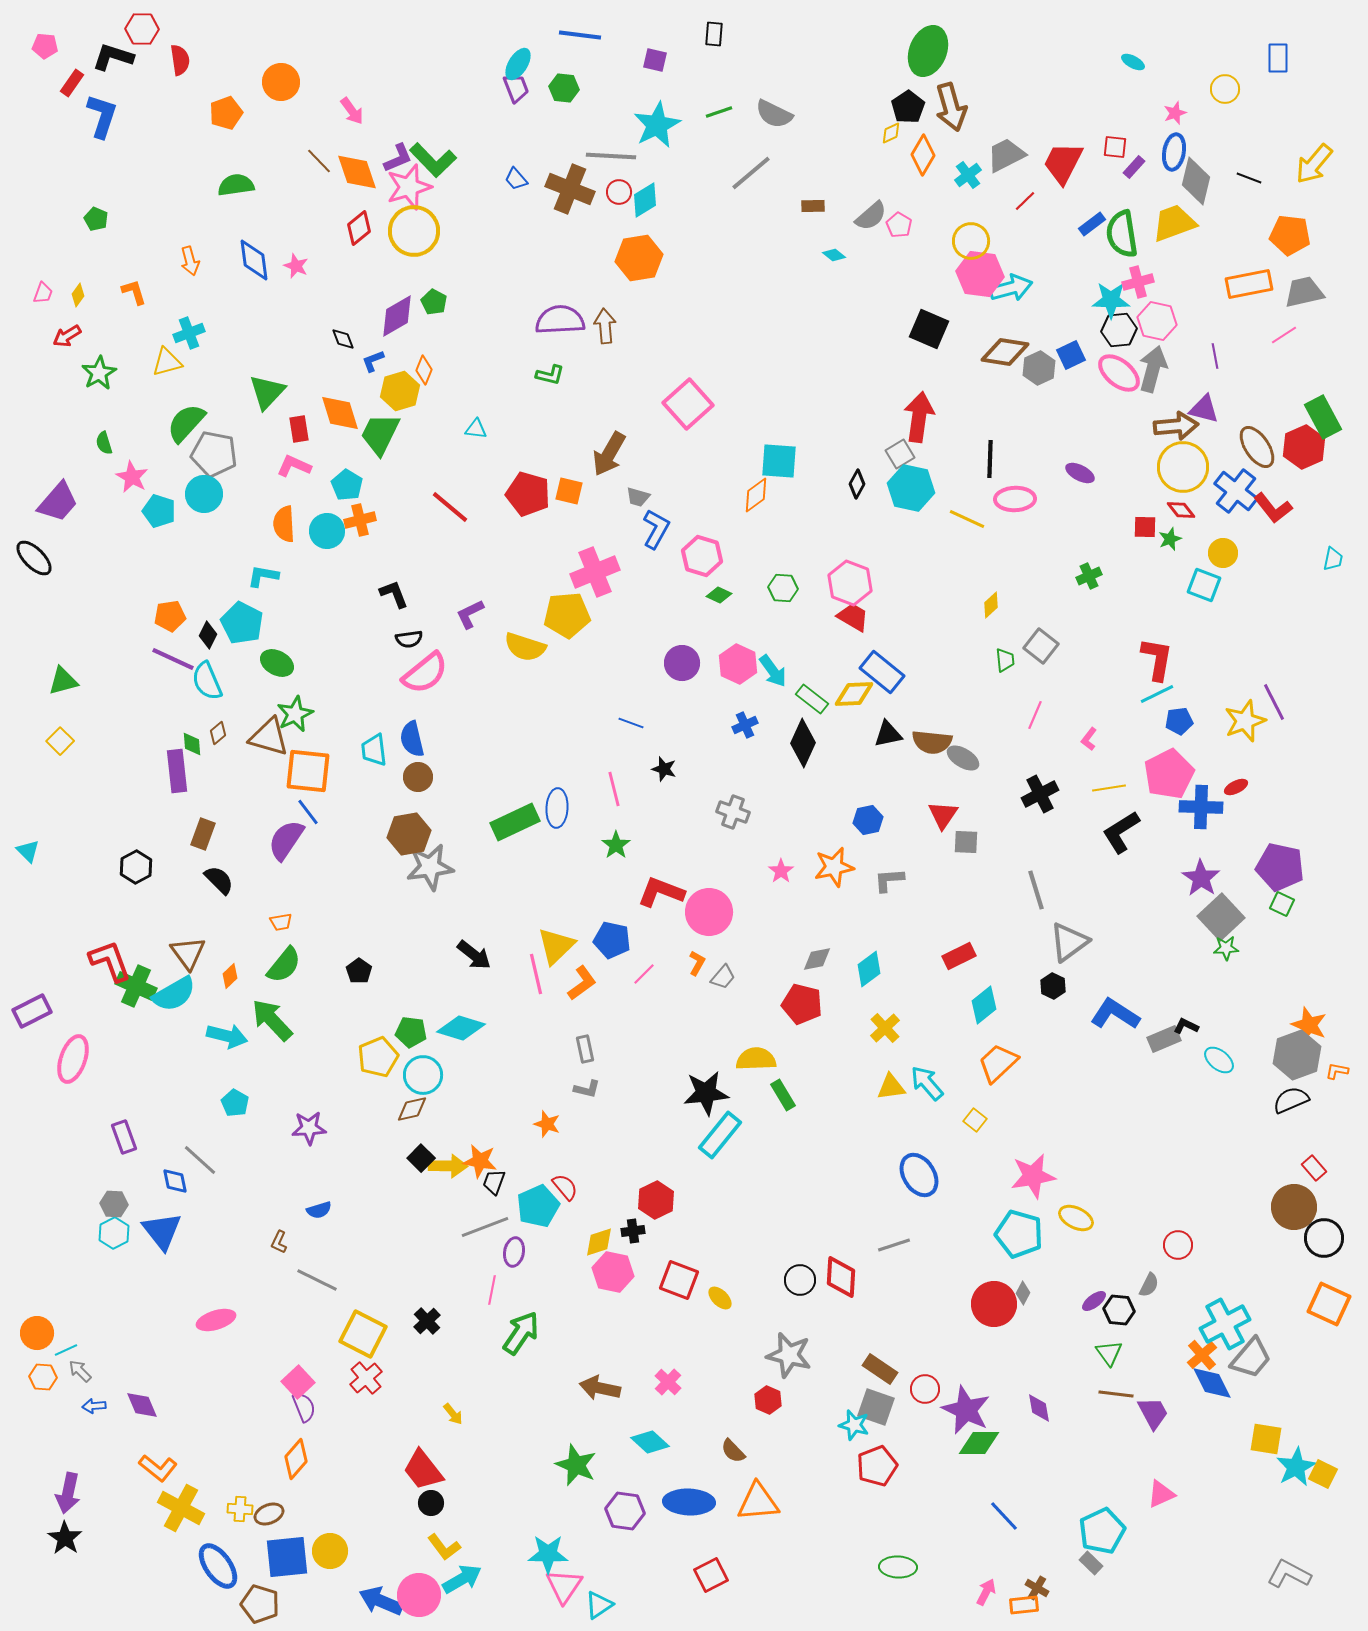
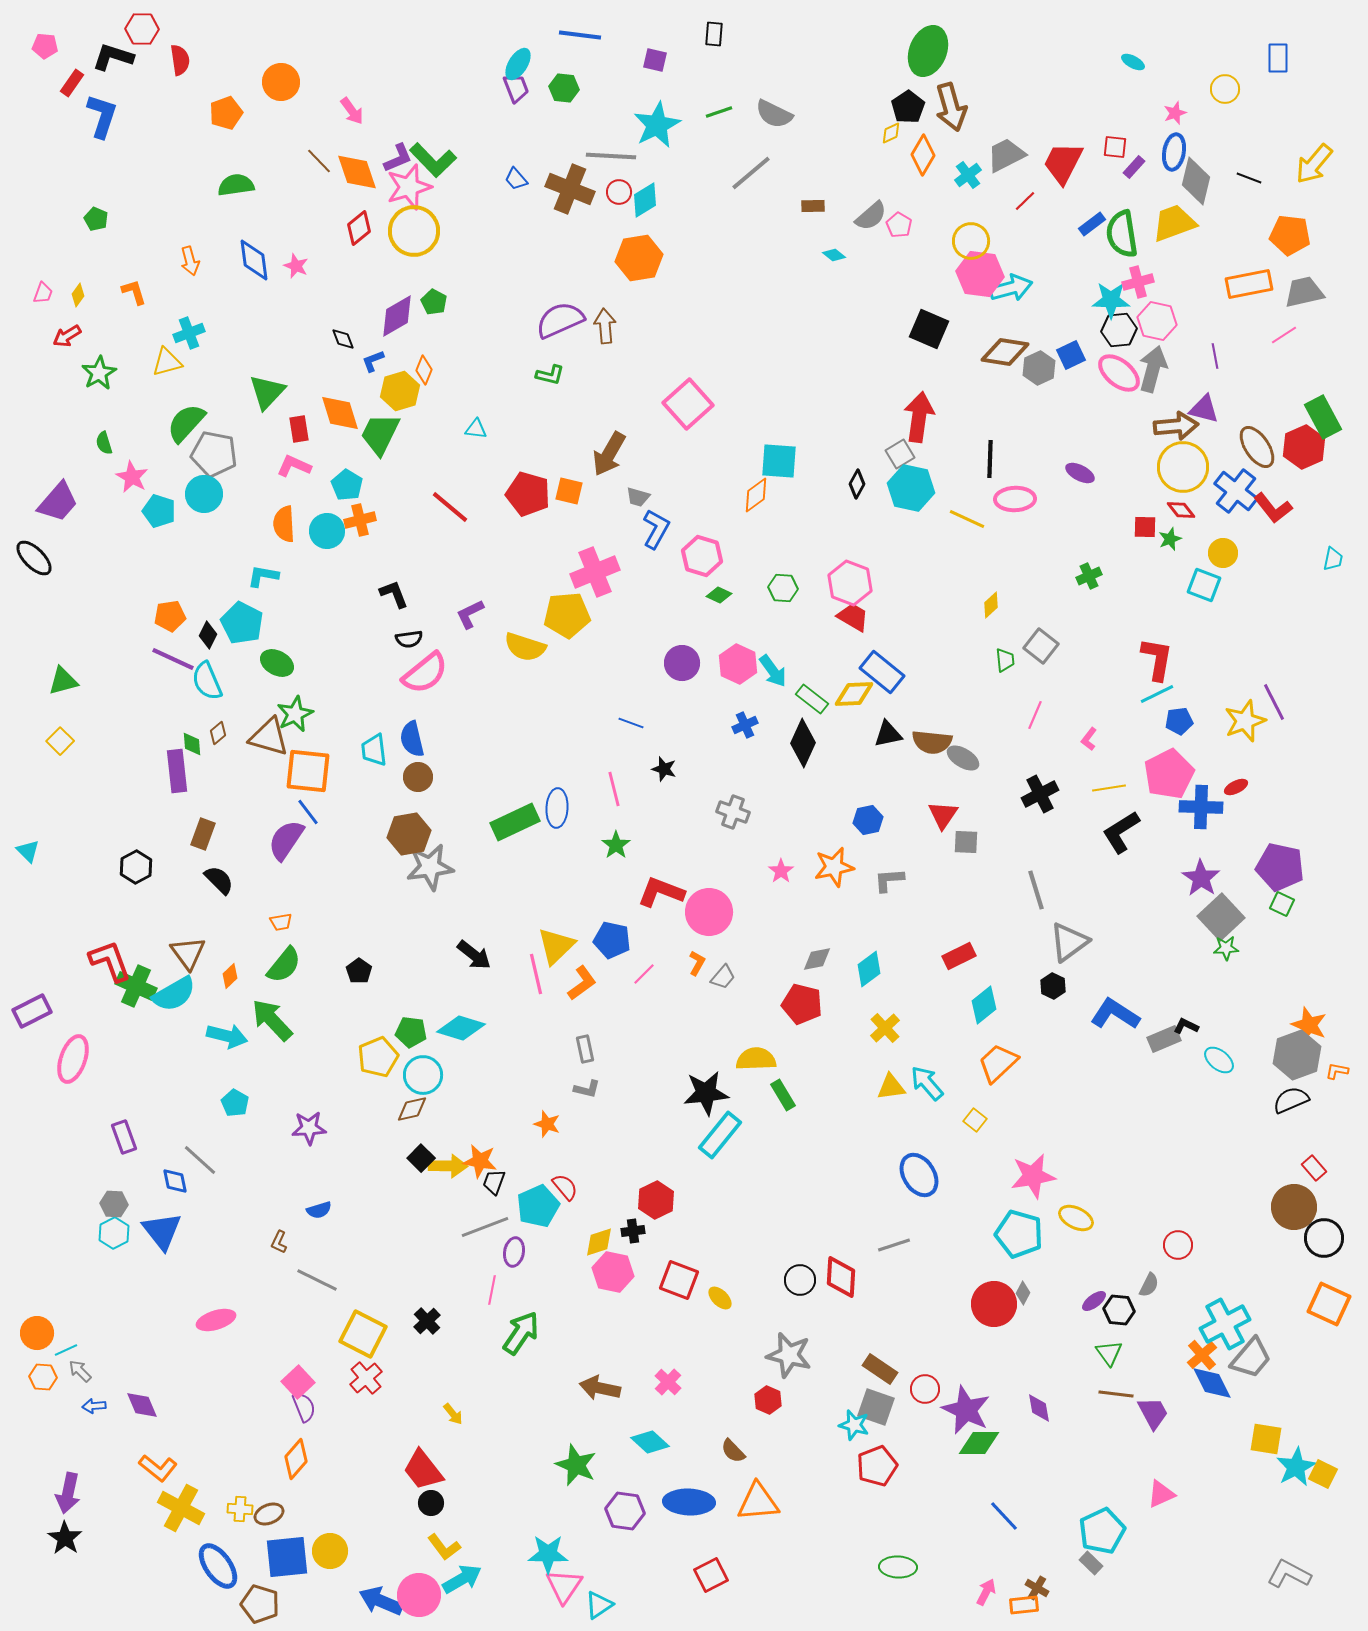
purple semicircle at (560, 320): rotated 21 degrees counterclockwise
